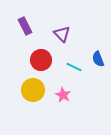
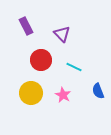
purple rectangle: moved 1 px right
blue semicircle: moved 32 px down
yellow circle: moved 2 px left, 3 px down
